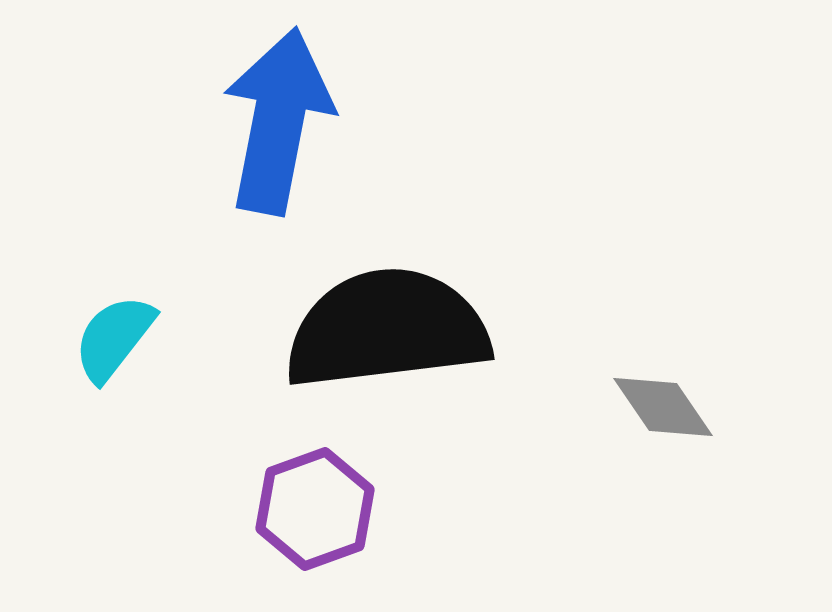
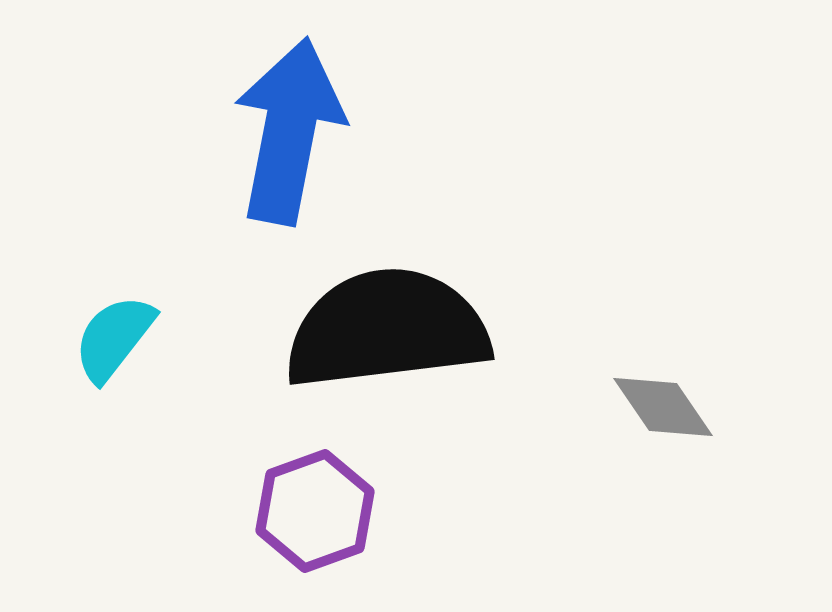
blue arrow: moved 11 px right, 10 px down
purple hexagon: moved 2 px down
